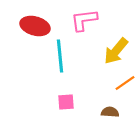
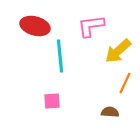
pink L-shape: moved 7 px right, 6 px down
yellow arrow: moved 2 px right; rotated 8 degrees clockwise
orange line: rotated 30 degrees counterclockwise
pink square: moved 14 px left, 1 px up
